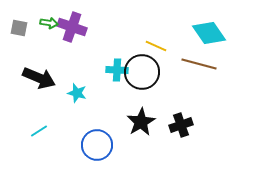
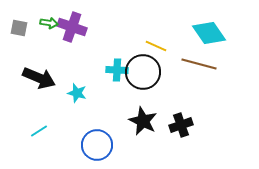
black circle: moved 1 px right
black star: moved 2 px right, 1 px up; rotated 16 degrees counterclockwise
